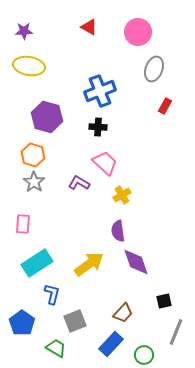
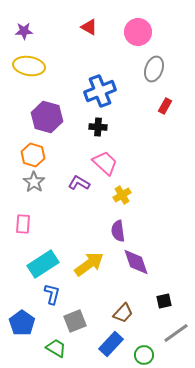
cyan rectangle: moved 6 px right, 1 px down
gray line: moved 1 px down; rotated 32 degrees clockwise
